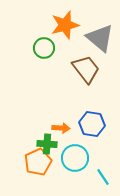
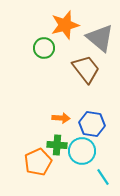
orange arrow: moved 10 px up
green cross: moved 10 px right, 1 px down
cyan circle: moved 7 px right, 7 px up
